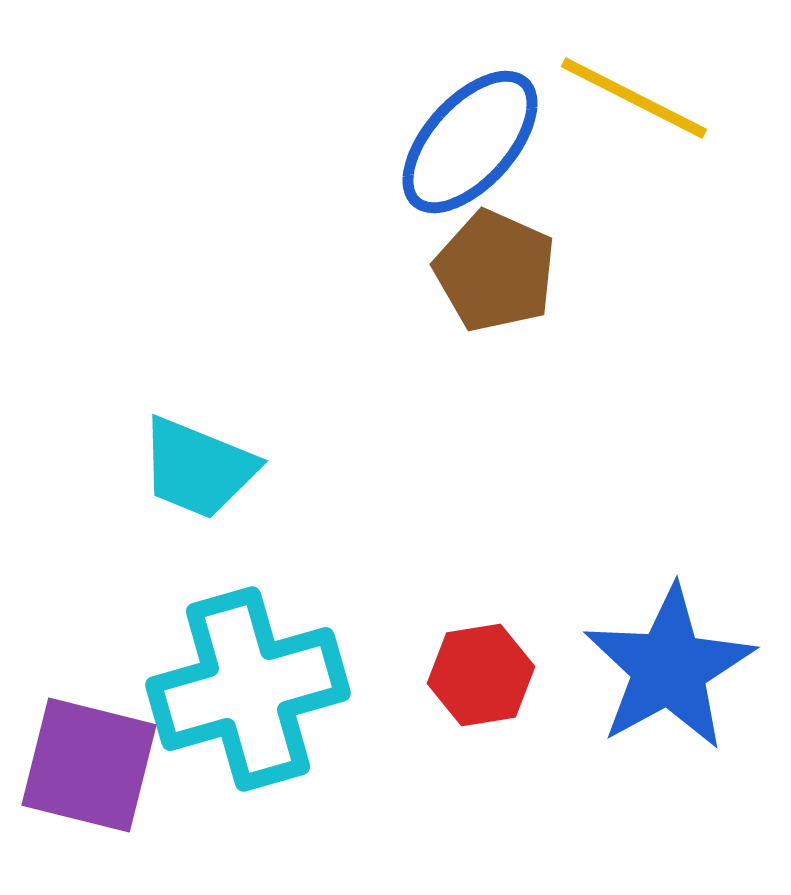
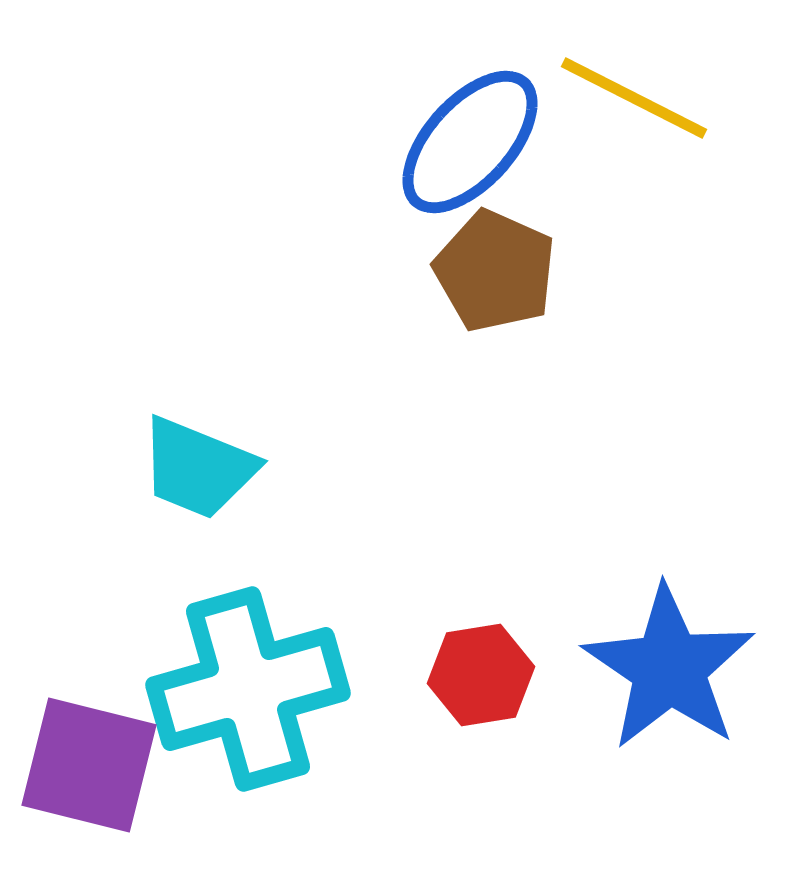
blue star: rotated 9 degrees counterclockwise
